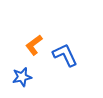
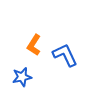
orange L-shape: rotated 20 degrees counterclockwise
